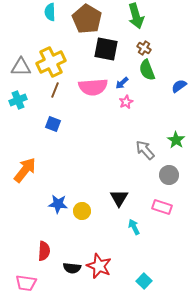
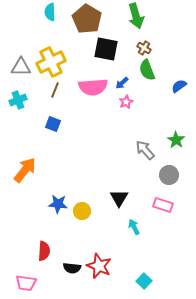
pink rectangle: moved 1 px right, 2 px up
